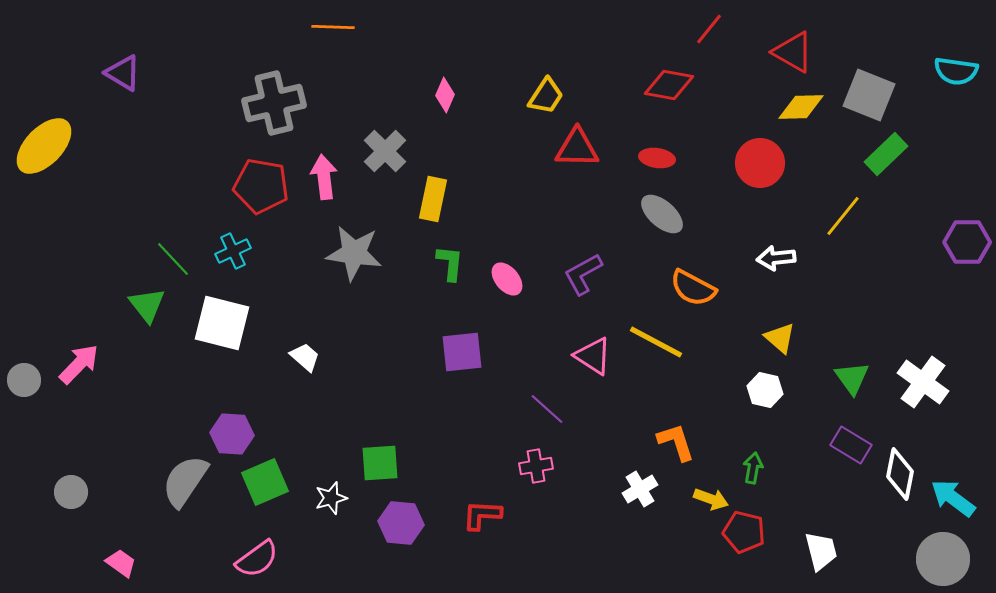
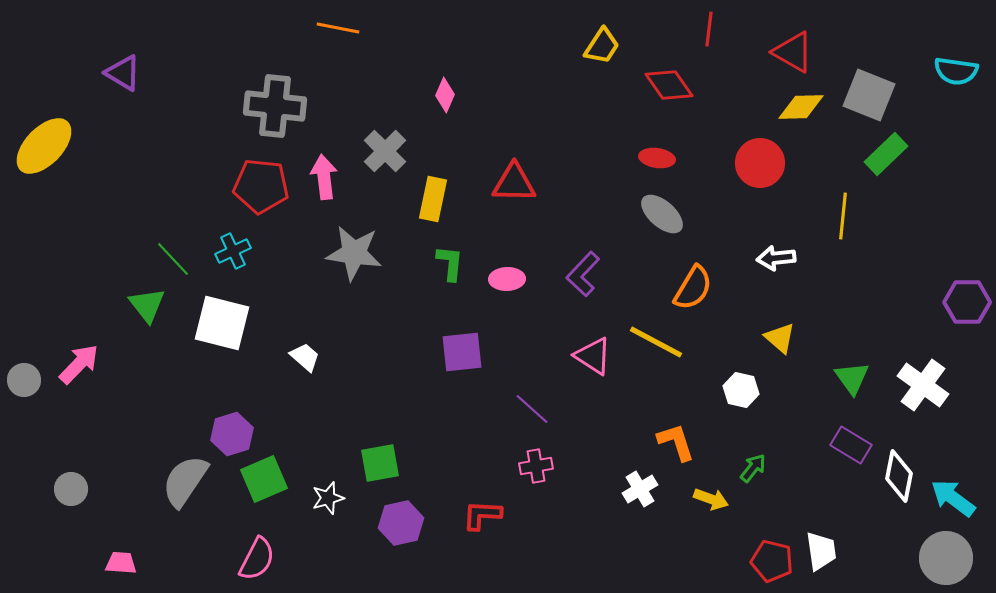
orange line at (333, 27): moved 5 px right, 1 px down; rotated 9 degrees clockwise
red line at (709, 29): rotated 32 degrees counterclockwise
red diamond at (669, 85): rotated 45 degrees clockwise
yellow trapezoid at (546, 96): moved 56 px right, 50 px up
gray cross at (274, 103): moved 1 px right, 3 px down; rotated 20 degrees clockwise
red triangle at (577, 148): moved 63 px left, 35 px down
red pentagon at (261, 186): rotated 4 degrees counterclockwise
yellow line at (843, 216): rotated 33 degrees counterclockwise
purple hexagon at (967, 242): moved 60 px down
purple L-shape at (583, 274): rotated 18 degrees counterclockwise
pink ellipse at (507, 279): rotated 52 degrees counterclockwise
orange semicircle at (693, 288): rotated 87 degrees counterclockwise
white cross at (923, 382): moved 3 px down
white hexagon at (765, 390): moved 24 px left
purple line at (547, 409): moved 15 px left
purple hexagon at (232, 434): rotated 21 degrees counterclockwise
green square at (380, 463): rotated 6 degrees counterclockwise
green arrow at (753, 468): rotated 28 degrees clockwise
white diamond at (900, 474): moved 1 px left, 2 px down
green square at (265, 482): moved 1 px left, 3 px up
gray circle at (71, 492): moved 3 px up
white star at (331, 498): moved 3 px left
purple hexagon at (401, 523): rotated 18 degrees counterclockwise
red pentagon at (744, 532): moved 28 px right, 29 px down
white trapezoid at (821, 551): rotated 6 degrees clockwise
pink semicircle at (257, 559): rotated 27 degrees counterclockwise
gray circle at (943, 559): moved 3 px right, 1 px up
pink trapezoid at (121, 563): rotated 32 degrees counterclockwise
